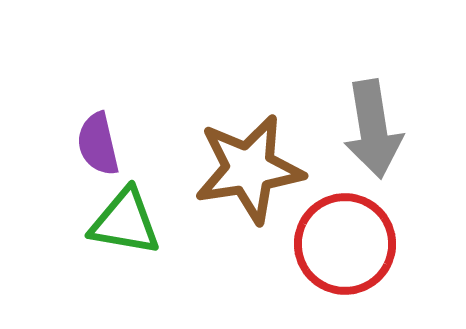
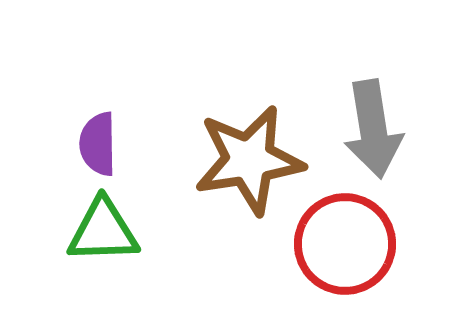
purple semicircle: rotated 12 degrees clockwise
brown star: moved 9 px up
green triangle: moved 22 px left, 9 px down; rotated 12 degrees counterclockwise
